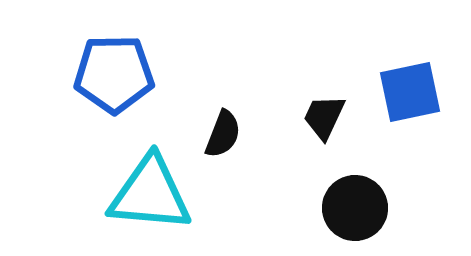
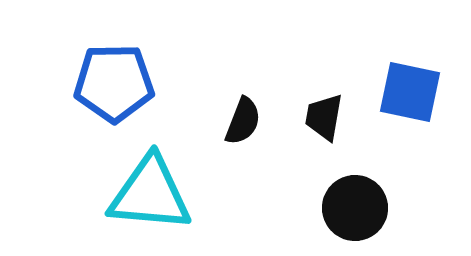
blue pentagon: moved 9 px down
blue square: rotated 24 degrees clockwise
black trapezoid: rotated 15 degrees counterclockwise
black semicircle: moved 20 px right, 13 px up
